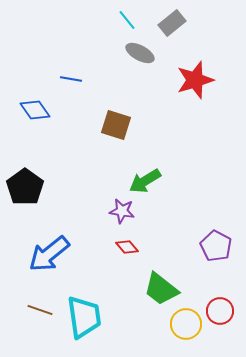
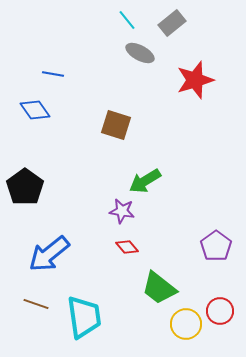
blue line: moved 18 px left, 5 px up
purple pentagon: rotated 8 degrees clockwise
green trapezoid: moved 2 px left, 1 px up
brown line: moved 4 px left, 6 px up
